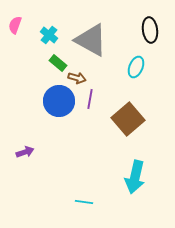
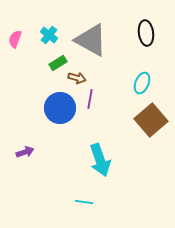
pink semicircle: moved 14 px down
black ellipse: moved 4 px left, 3 px down
green rectangle: rotated 72 degrees counterclockwise
cyan ellipse: moved 6 px right, 16 px down
blue circle: moved 1 px right, 7 px down
brown square: moved 23 px right, 1 px down
cyan arrow: moved 35 px left, 17 px up; rotated 32 degrees counterclockwise
